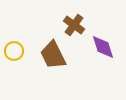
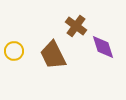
brown cross: moved 2 px right, 1 px down
